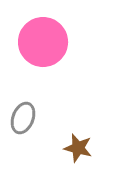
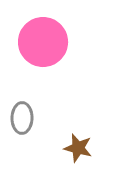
gray ellipse: moved 1 px left; rotated 20 degrees counterclockwise
